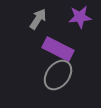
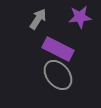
gray ellipse: rotated 76 degrees counterclockwise
